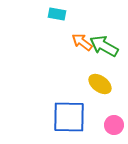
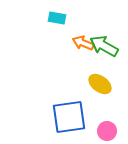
cyan rectangle: moved 4 px down
orange arrow: moved 1 px right, 1 px down; rotated 15 degrees counterclockwise
blue square: rotated 9 degrees counterclockwise
pink circle: moved 7 px left, 6 px down
